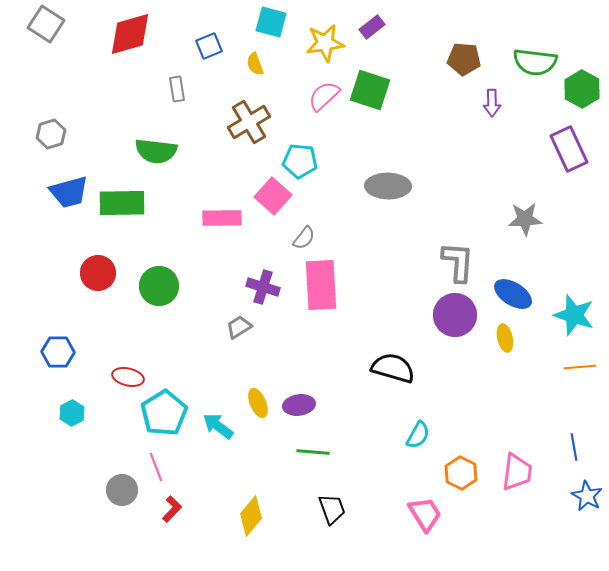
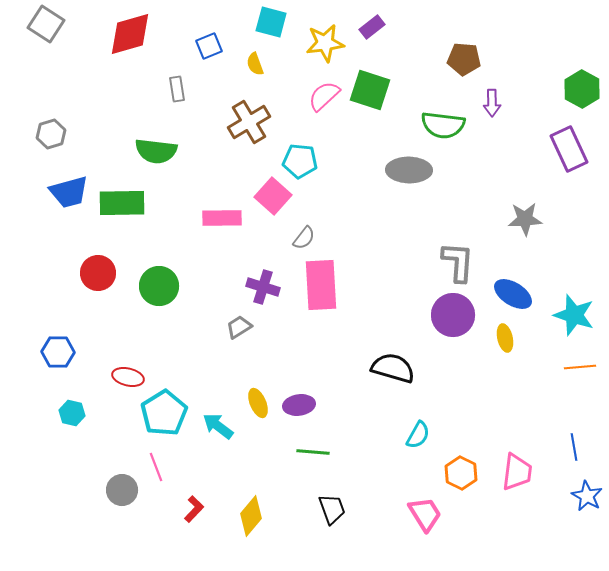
green semicircle at (535, 62): moved 92 px left, 63 px down
gray ellipse at (388, 186): moved 21 px right, 16 px up
purple circle at (455, 315): moved 2 px left
cyan hexagon at (72, 413): rotated 20 degrees counterclockwise
red L-shape at (172, 509): moved 22 px right
